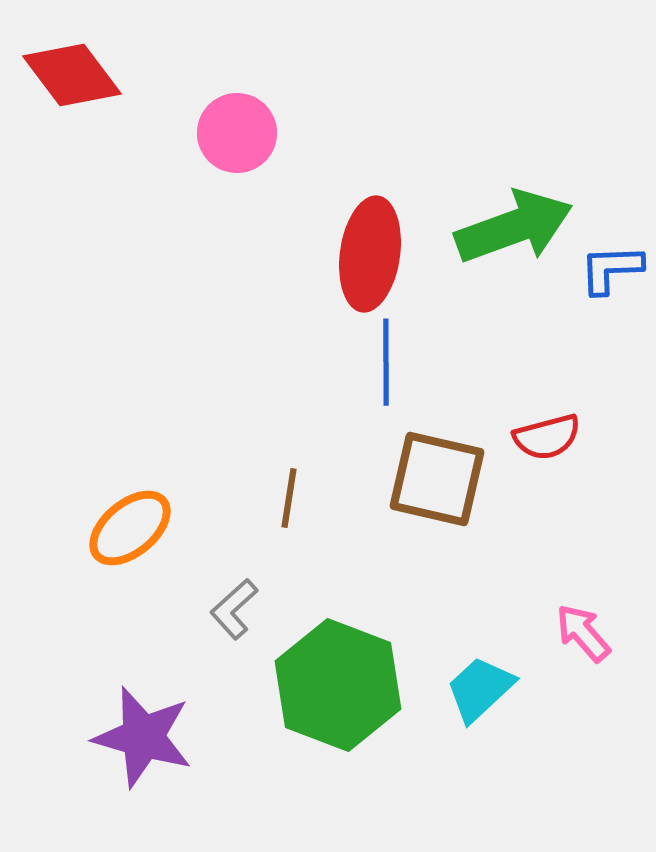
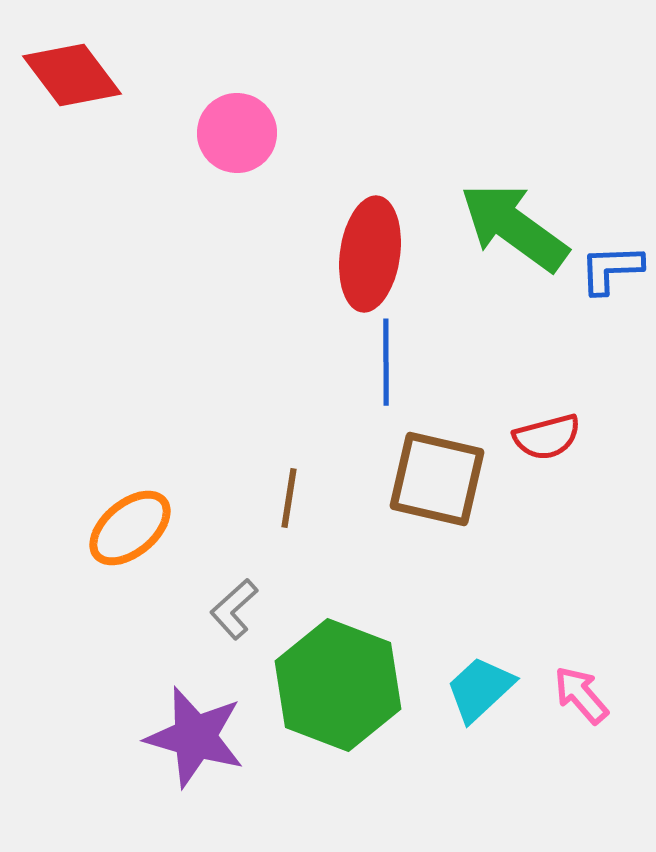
green arrow: rotated 124 degrees counterclockwise
pink arrow: moved 2 px left, 62 px down
purple star: moved 52 px right
